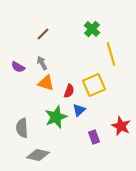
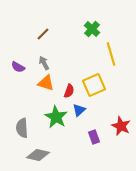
gray arrow: moved 2 px right
green star: rotated 20 degrees counterclockwise
